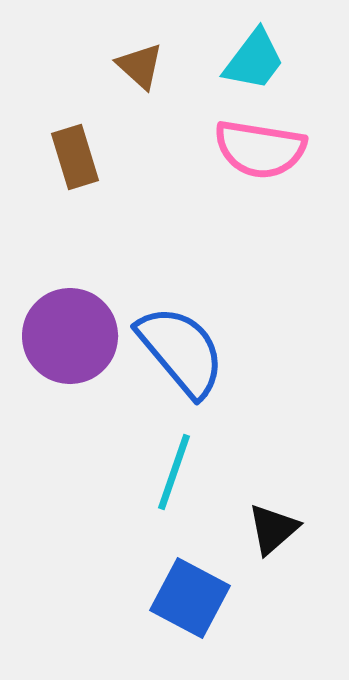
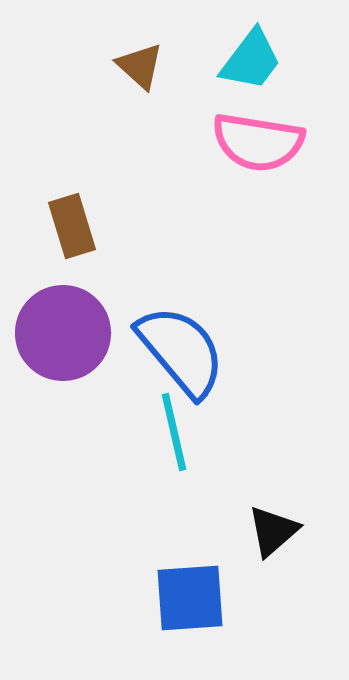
cyan trapezoid: moved 3 px left
pink semicircle: moved 2 px left, 7 px up
brown rectangle: moved 3 px left, 69 px down
purple circle: moved 7 px left, 3 px up
cyan line: moved 40 px up; rotated 32 degrees counterclockwise
black triangle: moved 2 px down
blue square: rotated 32 degrees counterclockwise
